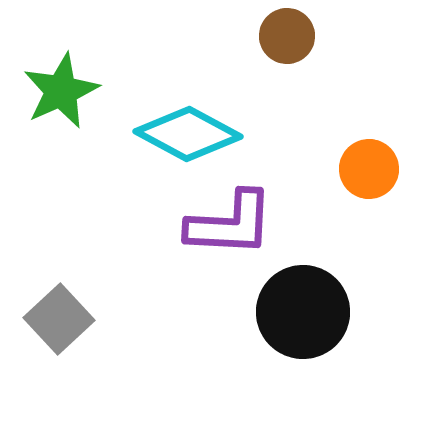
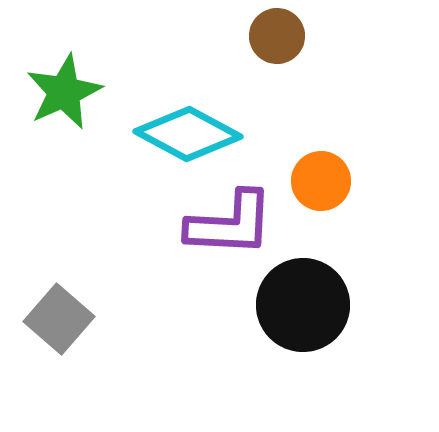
brown circle: moved 10 px left
green star: moved 3 px right, 1 px down
orange circle: moved 48 px left, 12 px down
black circle: moved 7 px up
gray square: rotated 6 degrees counterclockwise
